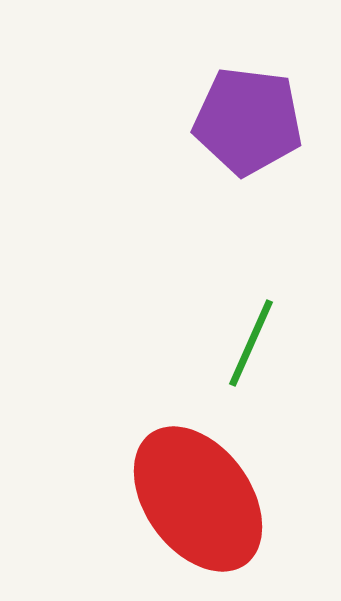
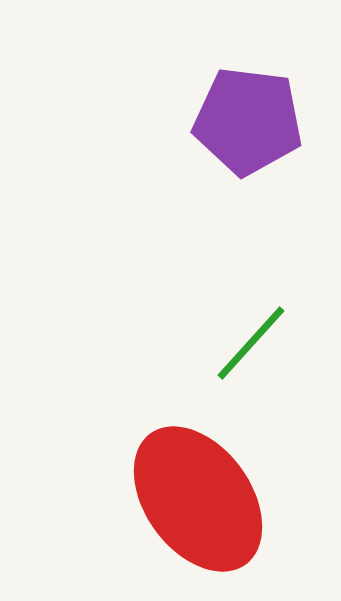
green line: rotated 18 degrees clockwise
